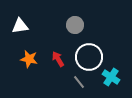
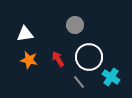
white triangle: moved 5 px right, 8 px down
orange star: moved 1 px down
